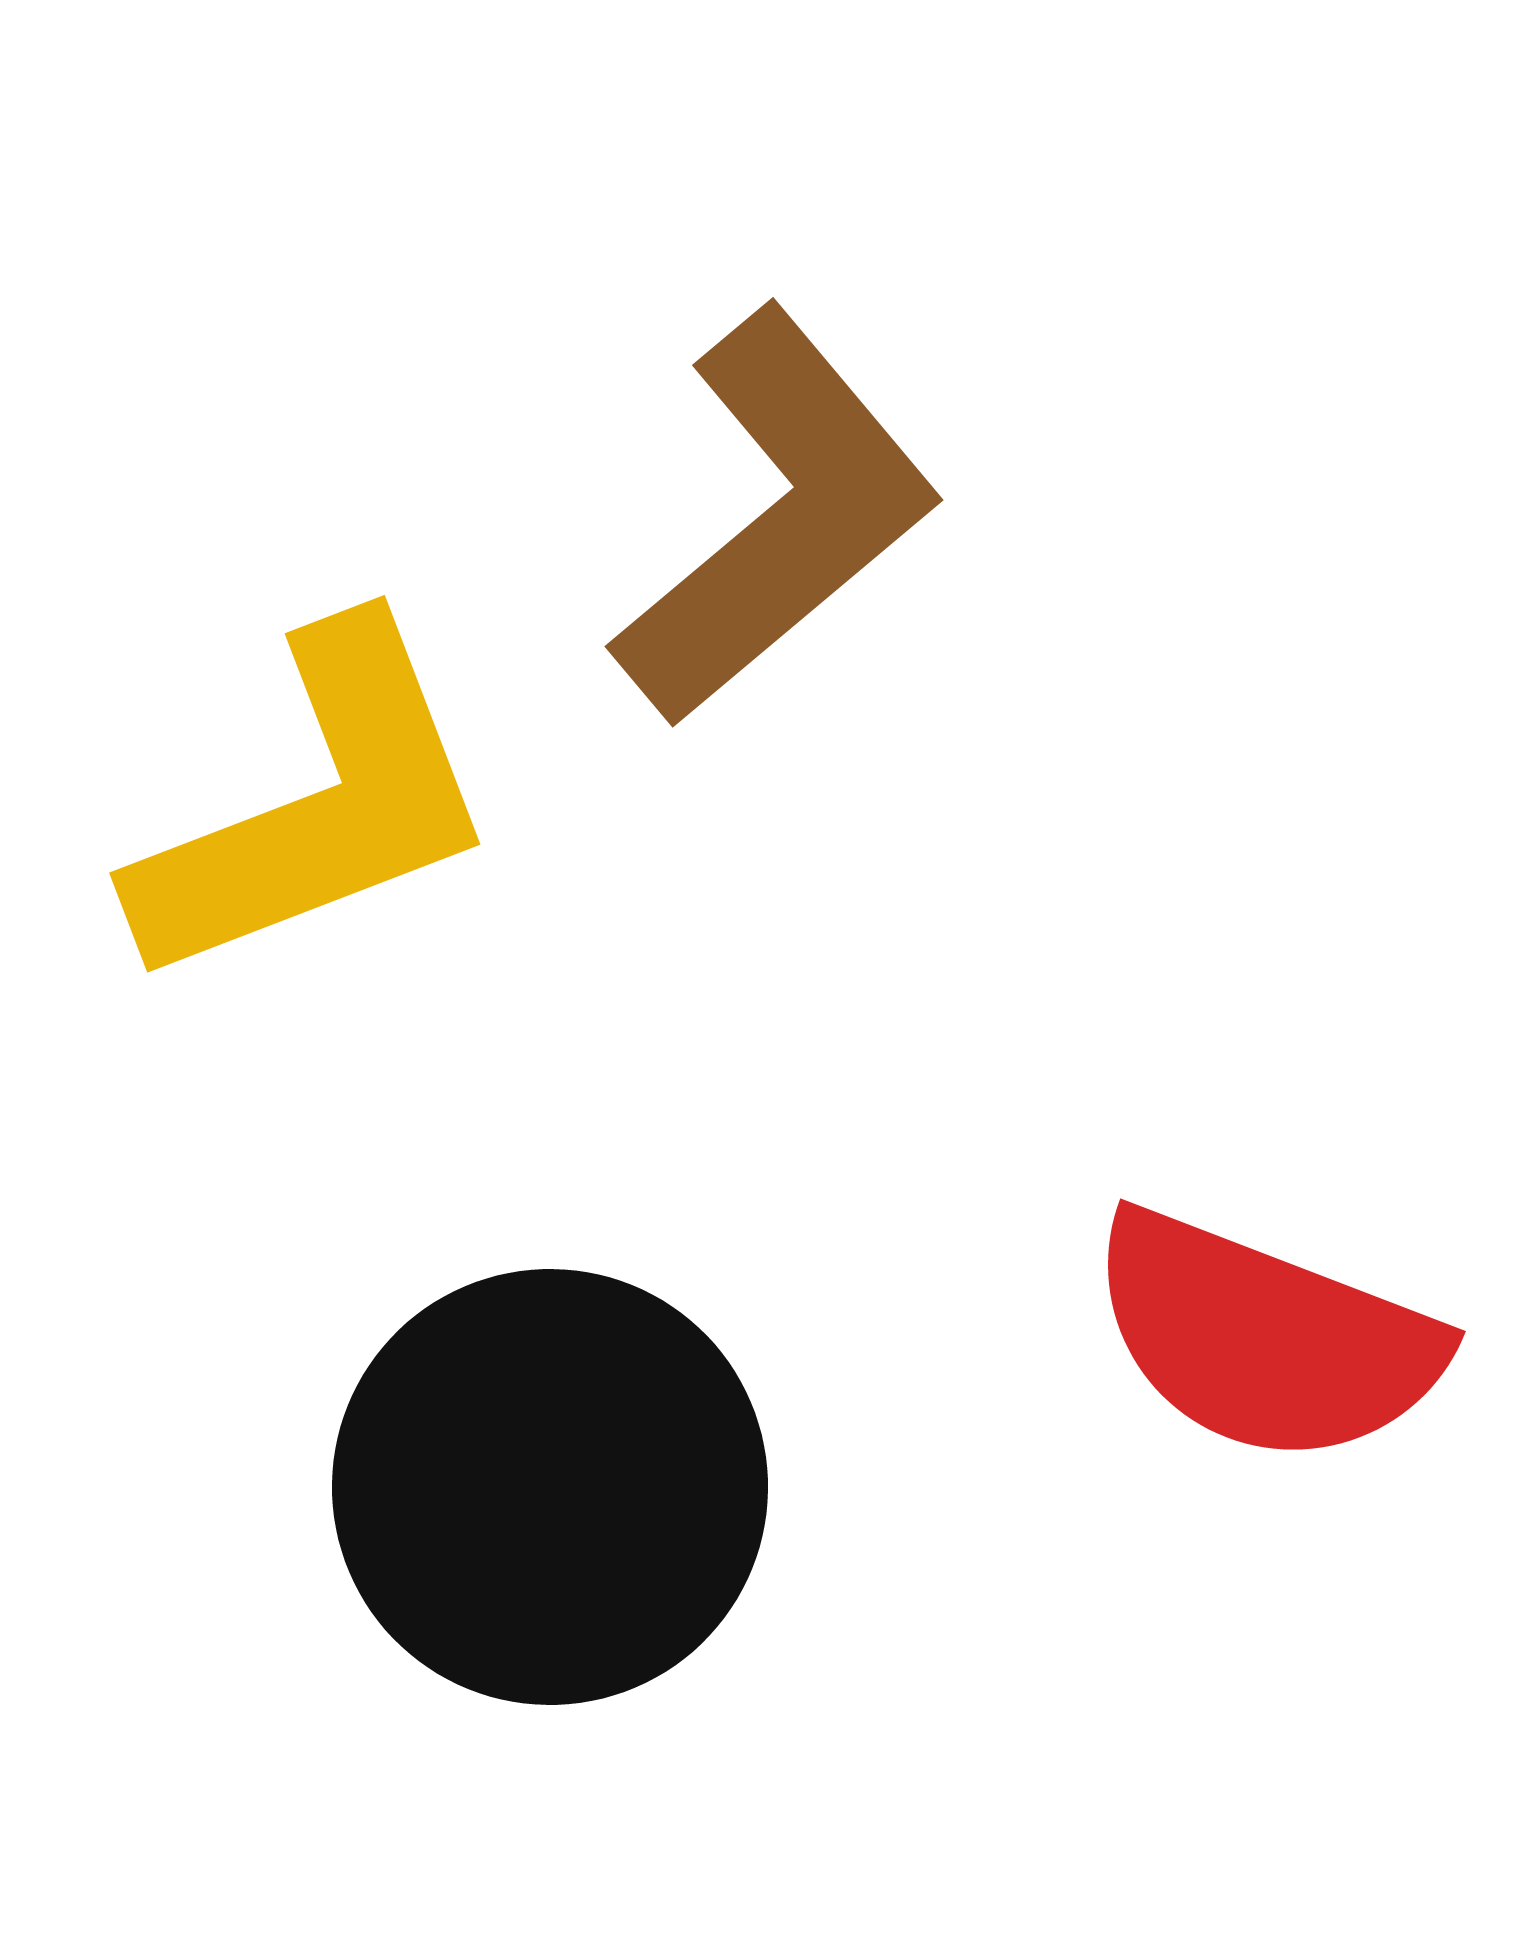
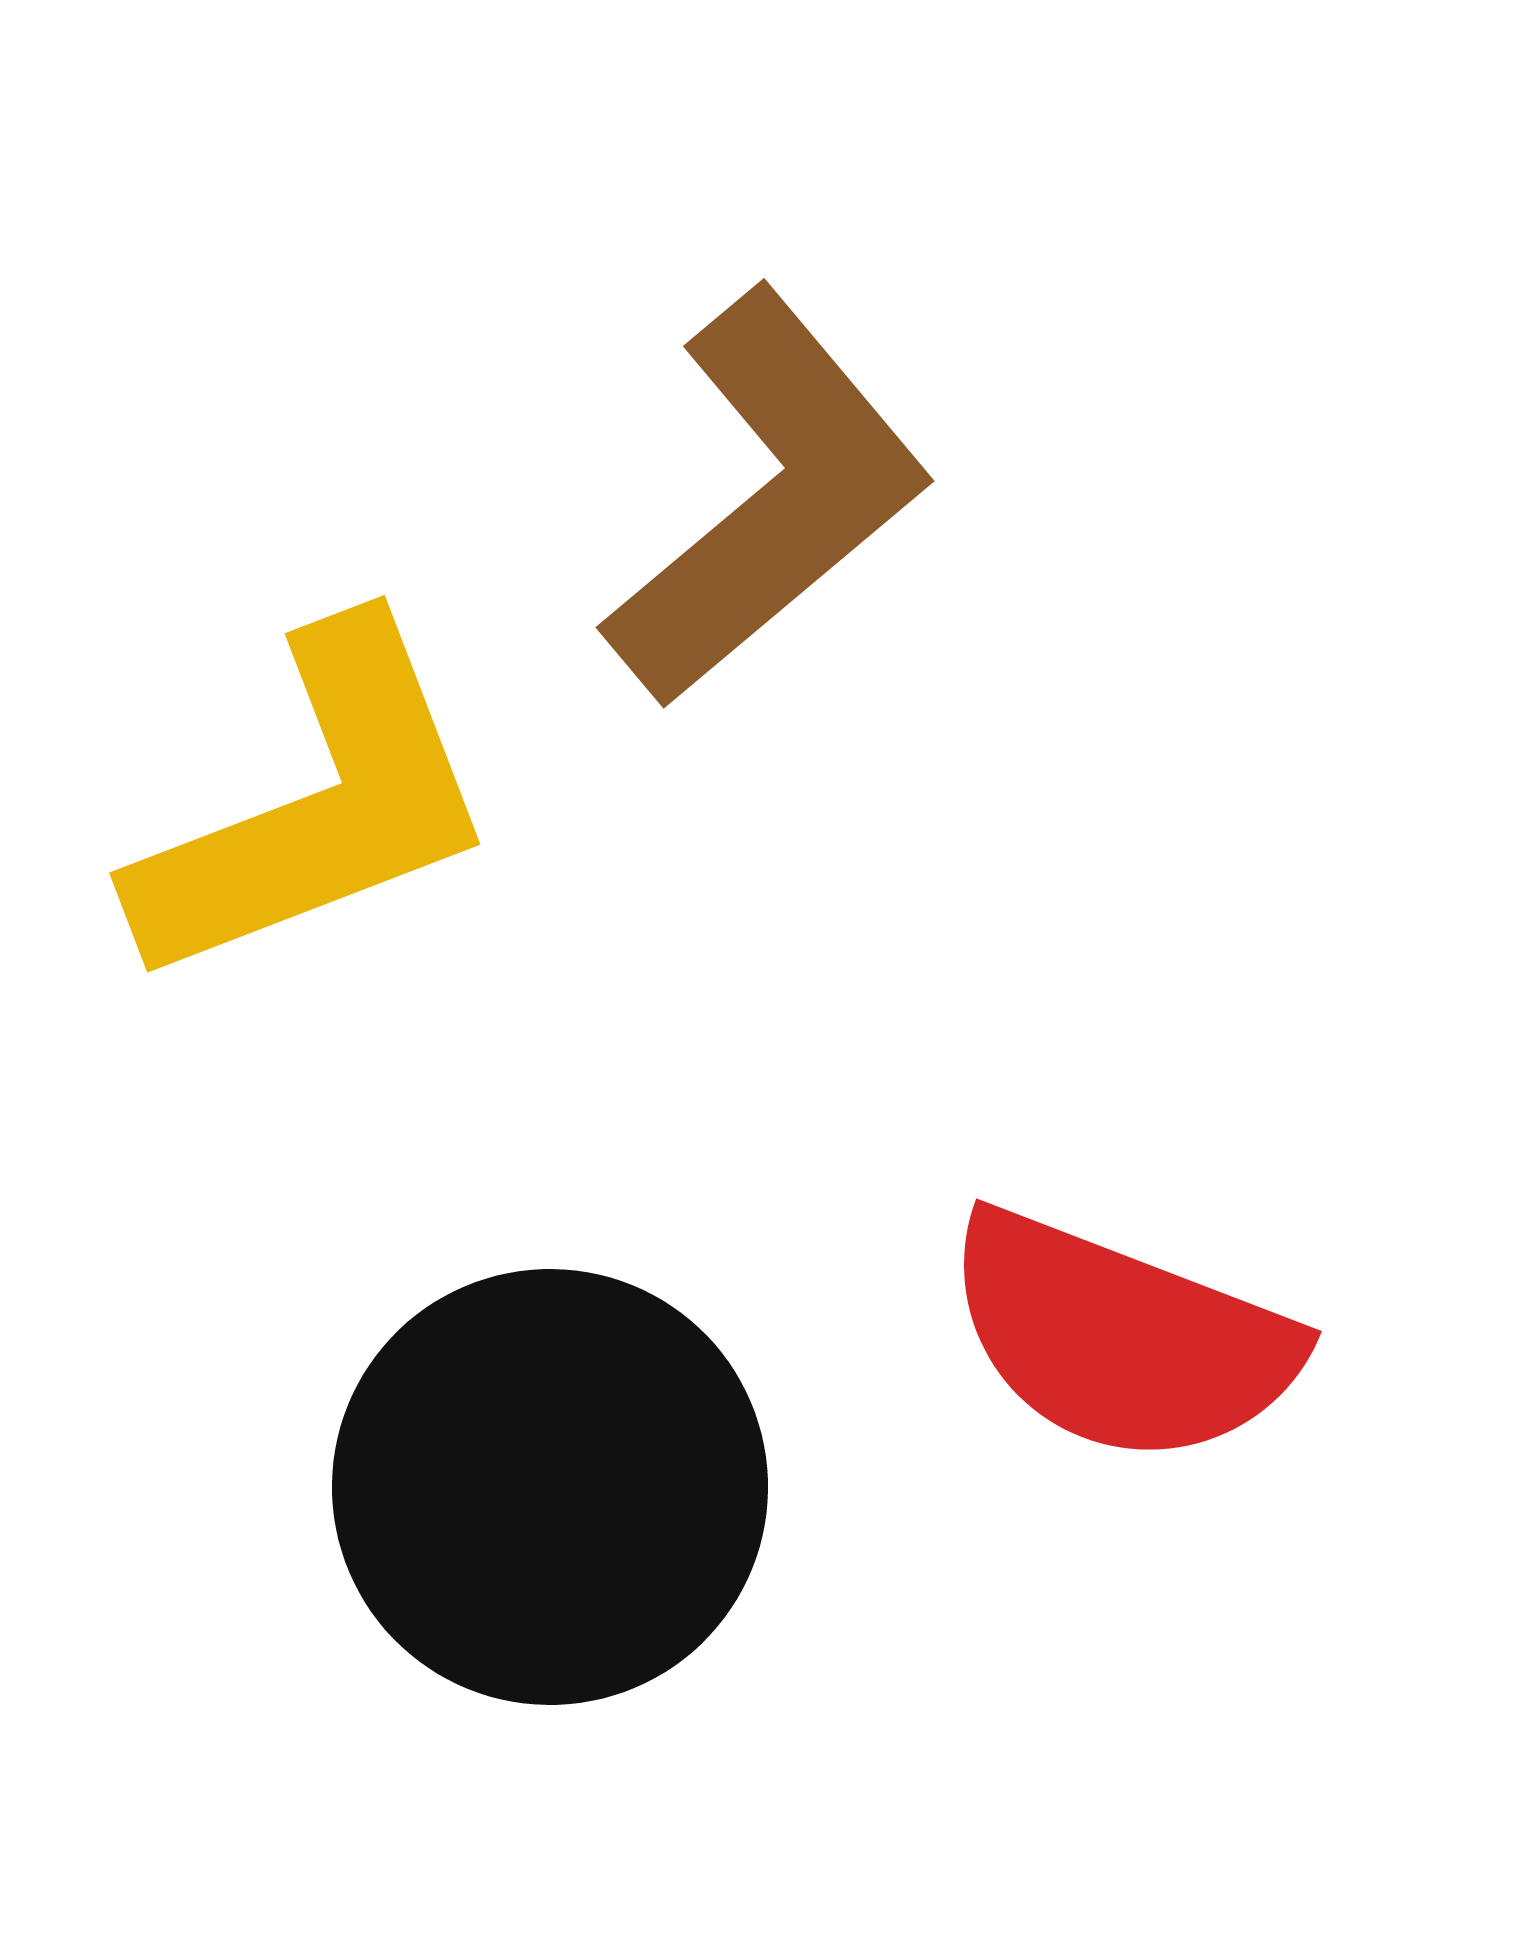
brown L-shape: moved 9 px left, 19 px up
red semicircle: moved 144 px left
